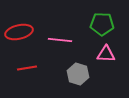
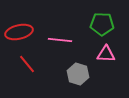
red line: moved 4 px up; rotated 60 degrees clockwise
